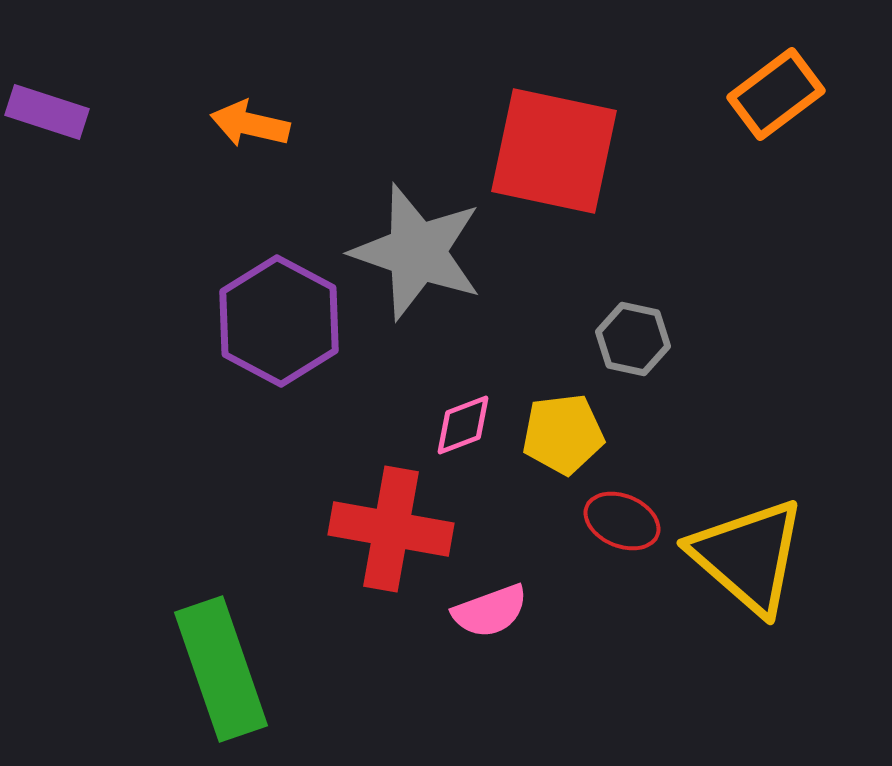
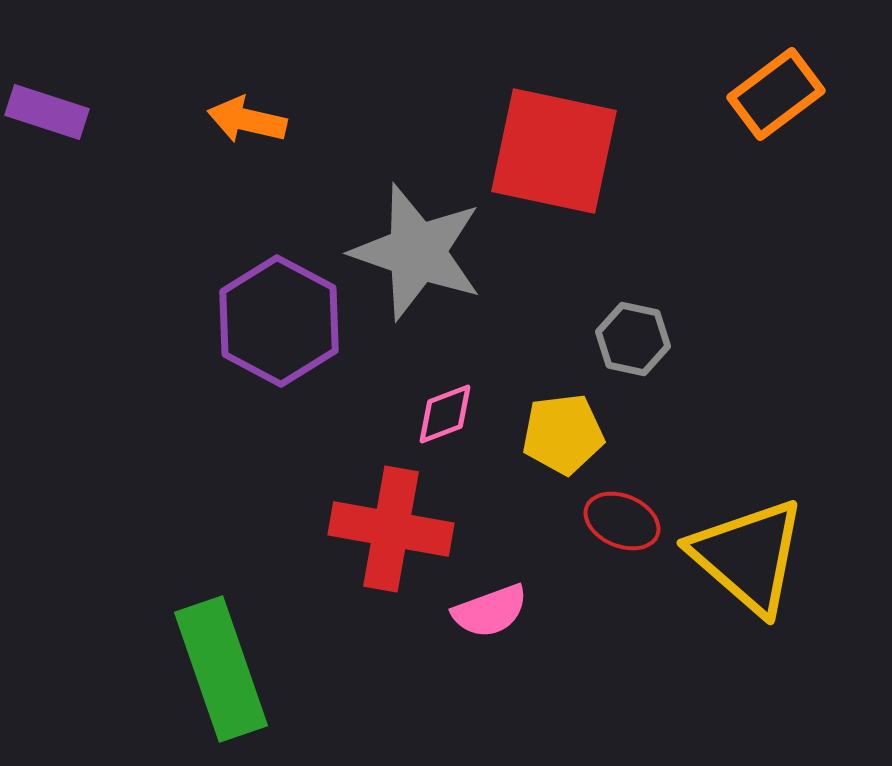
orange arrow: moved 3 px left, 4 px up
pink diamond: moved 18 px left, 11 px up
